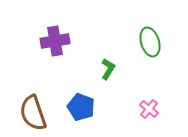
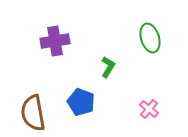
green ellipse: moved 4 px up
green L-shape: moved 2 px up
blue pentagon: moved 5 px up
brown semicircle: rotated 9 degrees clockwise
